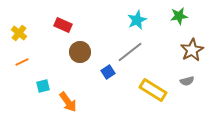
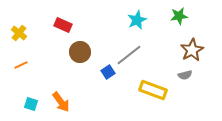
gray line: moved 1 px left, 3 px down
orange line: moved 1 px left, 3 px down
gray semicircle: moved 2 px left, 6 px up
cyan square: moved 12 px left, 18 px down; rotated 32 degrees clockwise
yellow rectangle: rotated 12 degrees counterclockwise
orange arrow: moved 7 px left
